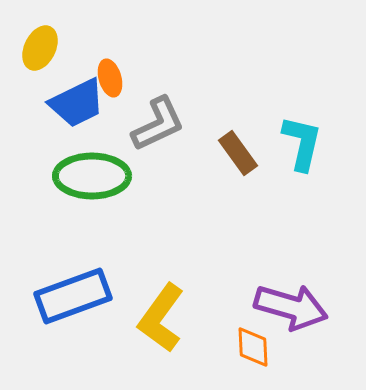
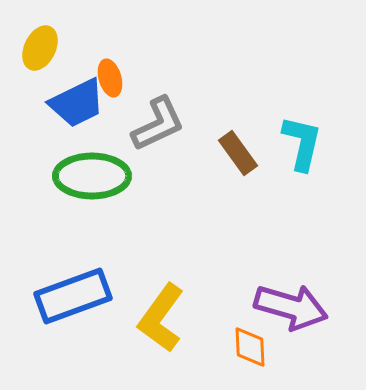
orange diamond: moved 3 px left
